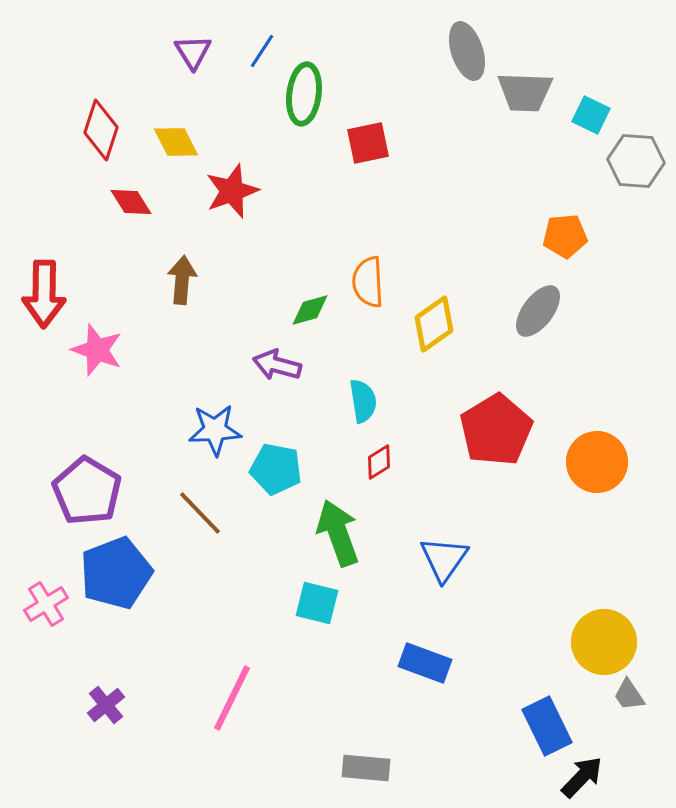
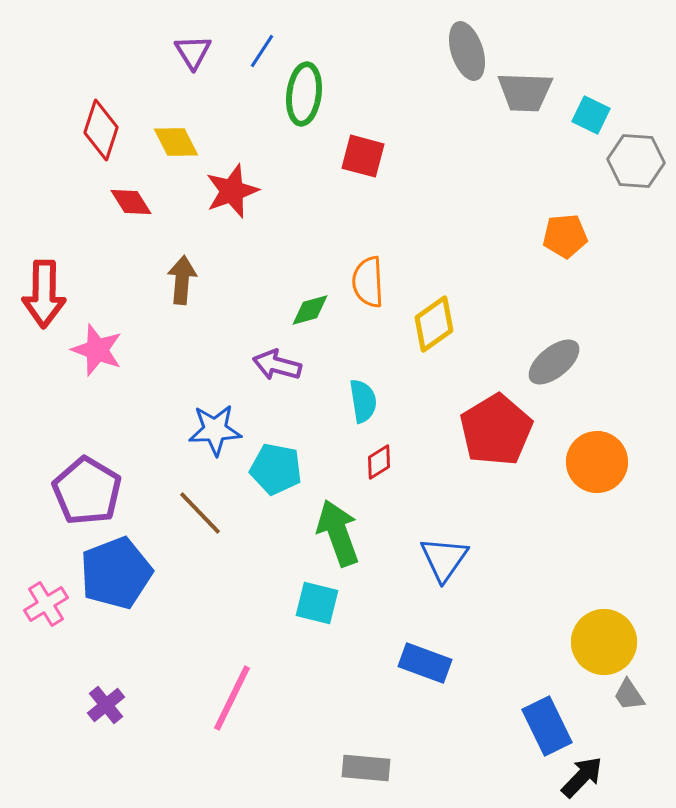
red square at (368, 143): moved 5 px left, 13 px down; rotated 27 degrees clockwise
gray ellipse at (538, 311): moved 16 px right, 51 px down; rotated 14 degrees clockwise
